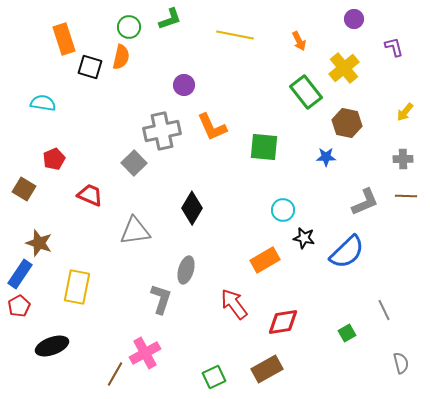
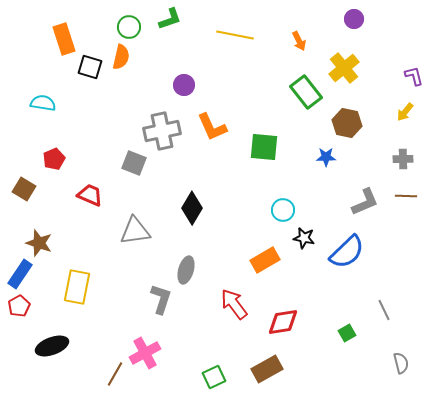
purple L-shape at (394, 47): moved 20 px right, 29 px down
gray square at (134, 163): rotated 25 degrees counterclockwise
